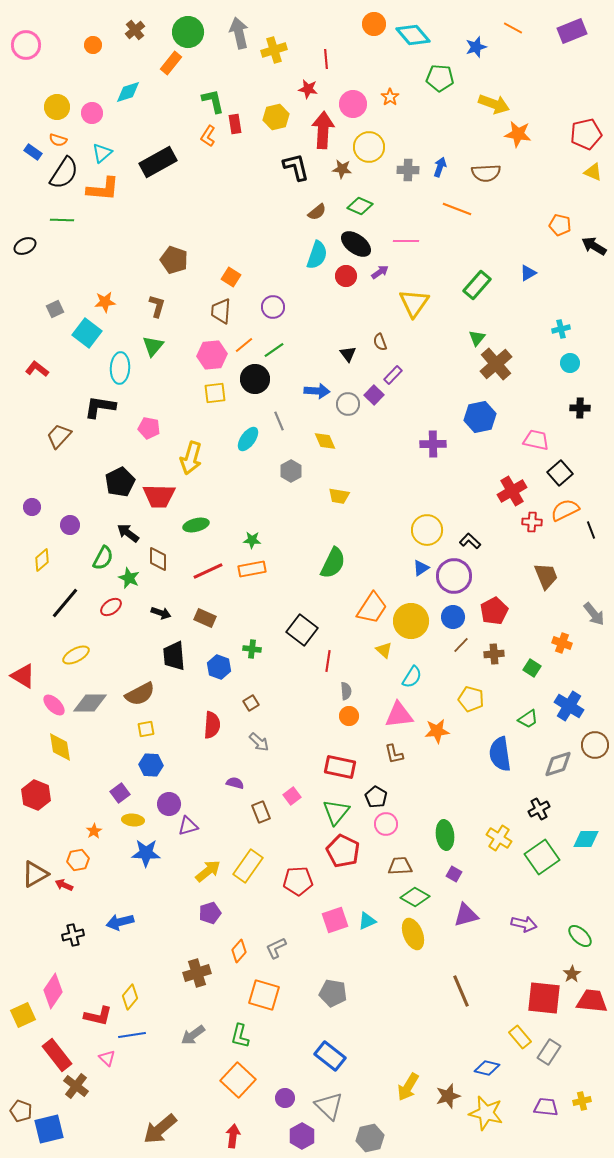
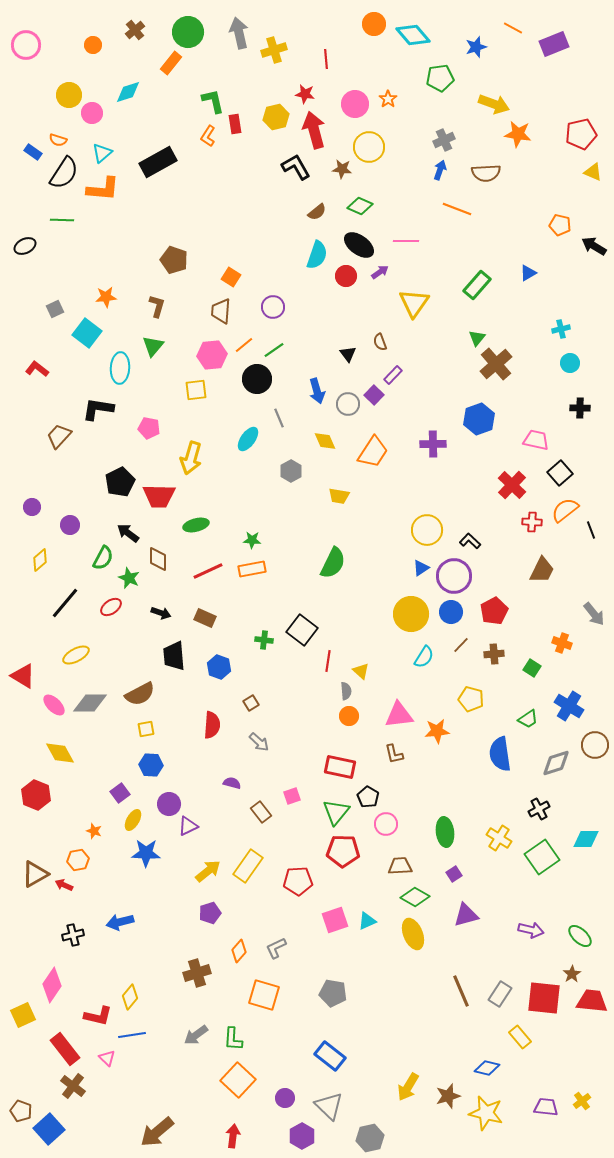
purple rectangle at (572, 31): moved 18 px left, 13 px down
green pentagon at (440, 78): rotated 12 degrees counterclockwise
red star at (308, 89): moved 3 px left, 5 px down
orange star at (390, 97): moved 2 px left, 2 px down
pink circle at (353, 104): moved 2 px right
yellow circle at (57, 107): moved 12 px right, 12 px up
red arrow at (323, 130): moved 9 px left; rotated 18 degrees counterclockwise
red pentagon at (586, 134): moved 5 px left
black L-shape at (296, 167): rotated 16 degrees counterclockwise
blue arrow at (440, 167): moved 3 px down
gray cross at (408, 170): moved 36 px right, 30 px up; rotated 25 degrees counterclockwise
black ellipse at (356, 244): moved 3 px right, 1 px down
orange star at (105, 302): moved 1 px right, 5 px up
black circle at (255, 379): moved 2 px right
blue arrow at (317, 391): rotated 70 degrees clockwise
yellow square at (215, 393): moved 19 px left, 3 px up
black L-shape at (100, 407): moved 2 px left, 2 px down
blue hexagon at (480, 417): moved 1 px left, 2 px down; rotated 8 degrees counterclockwise
gray line at (279, 421): moved 3 px up
red cross at (512, 491): moved 6 px up; rotated 16 degrees counterclockwise
orange semicircle at (565, 510): rotated 12 degrees counterclockwise
yellow diamond at (42, 560): moved 2 px left
brown trapezoid at (546, 576): moved 4 px left, 6 px up; rotated 48 degrees clockwise
orange trapezoid at (372, 608): moved 1 px right, 156 px up
blue circle at (453, 617): moved 2 px left, 5 px up
yellow circle at (411, 621): moved 7 px up
green cross at (252, 649): moved 12 px right, 9 px up
yellow triangle at (384, 650): moved 23 px left, 21 px down
cyan semicircle at (412, 677): moved 12 px right, 20 px up
yellow diamond at (60, 747): moved 6 px down; rotated 20 degrees counterclockwise
gray diamond at (558, 764): moved 2 px left, 1 px up
purple semicircle at (235, 783): moved 3 px left
pink square at (292, 796): rotated 18 degrees clockwise
black pentagon at (376, 797): moved 8 px left
brown rectangle at (261, 812): rotated 15 degrees counterclockwise
yellow ellipse at (133, 820): rotated 65 degrees counterclockwise
purple triangle at (188, 826): rotated 10 degrees counterclockwise
orange star at (94, 831): rotated 21 degrees counterclockwise
green ellipse at (445, 835): moved 3 px up
red pentagon at (343, 851): rotated 24 degrees counterclockwise
purple square at (454, 874): rotated 28 degrees clockwise
purple arrow at (524, 924): moved 7 px right, 6 px down
pink diamond at (53, 991): moved 1 px left, 6 px up
gray arrow at (193, 1035): moved 3 px right
green L-shape at (240, 1036): moved 7 px left, 3 px down; rotated 10 degrees counterclockwise
gray rectangle at (549, 1052): moved 49 px left, 58 px up
red rectangle at (57, 1055): moved 8 px right, 6 px up
brown cross at (76, 1086): moved 3 px left
yellow cross at (582, 1101): rotated 24 degrees counterclockwise
blue square at (49, 1129): rotated 28 degrees counterclockwise
brown arrow at (160, 1129): moved 3 px left, 3 px down
